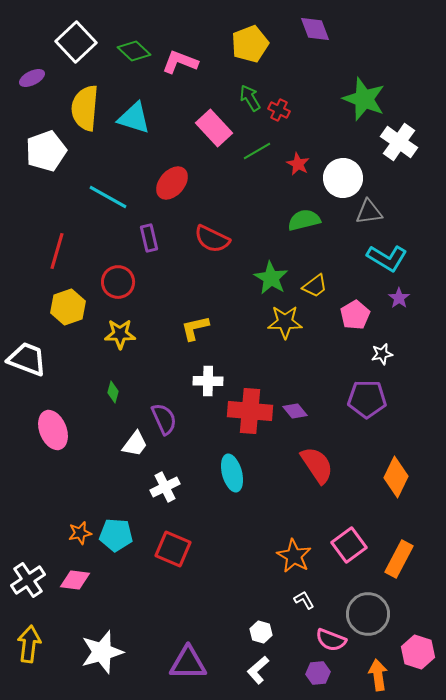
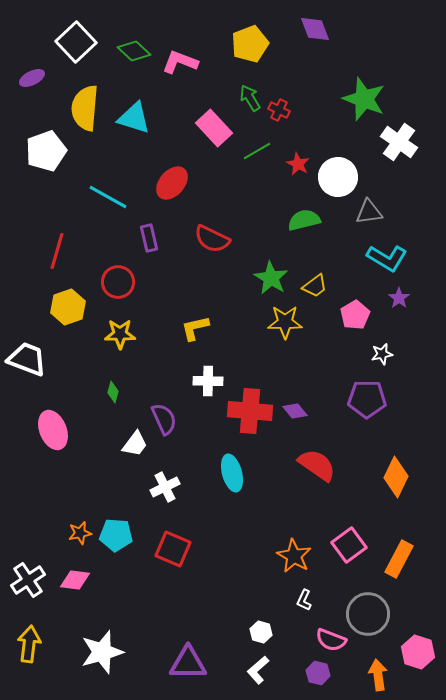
white circle at (343, 178): moved 5 px left, 1 px up
red semicircle at (317, 465): rotated 21 degrees counterclockwise
white L-shape at (304, 600): rotated 125 degrees counterclockwise
purple hexagon at (318, 673): rotated 20 degrees clockwise
